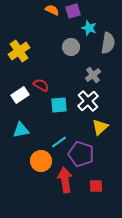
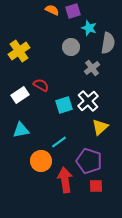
gray cross: moved 1 px left, 7 px up
cyan square: moved 5 px right; rotated 12 degrees counterclockwise
purple pentagon: moved 8 px right, 7 px down
